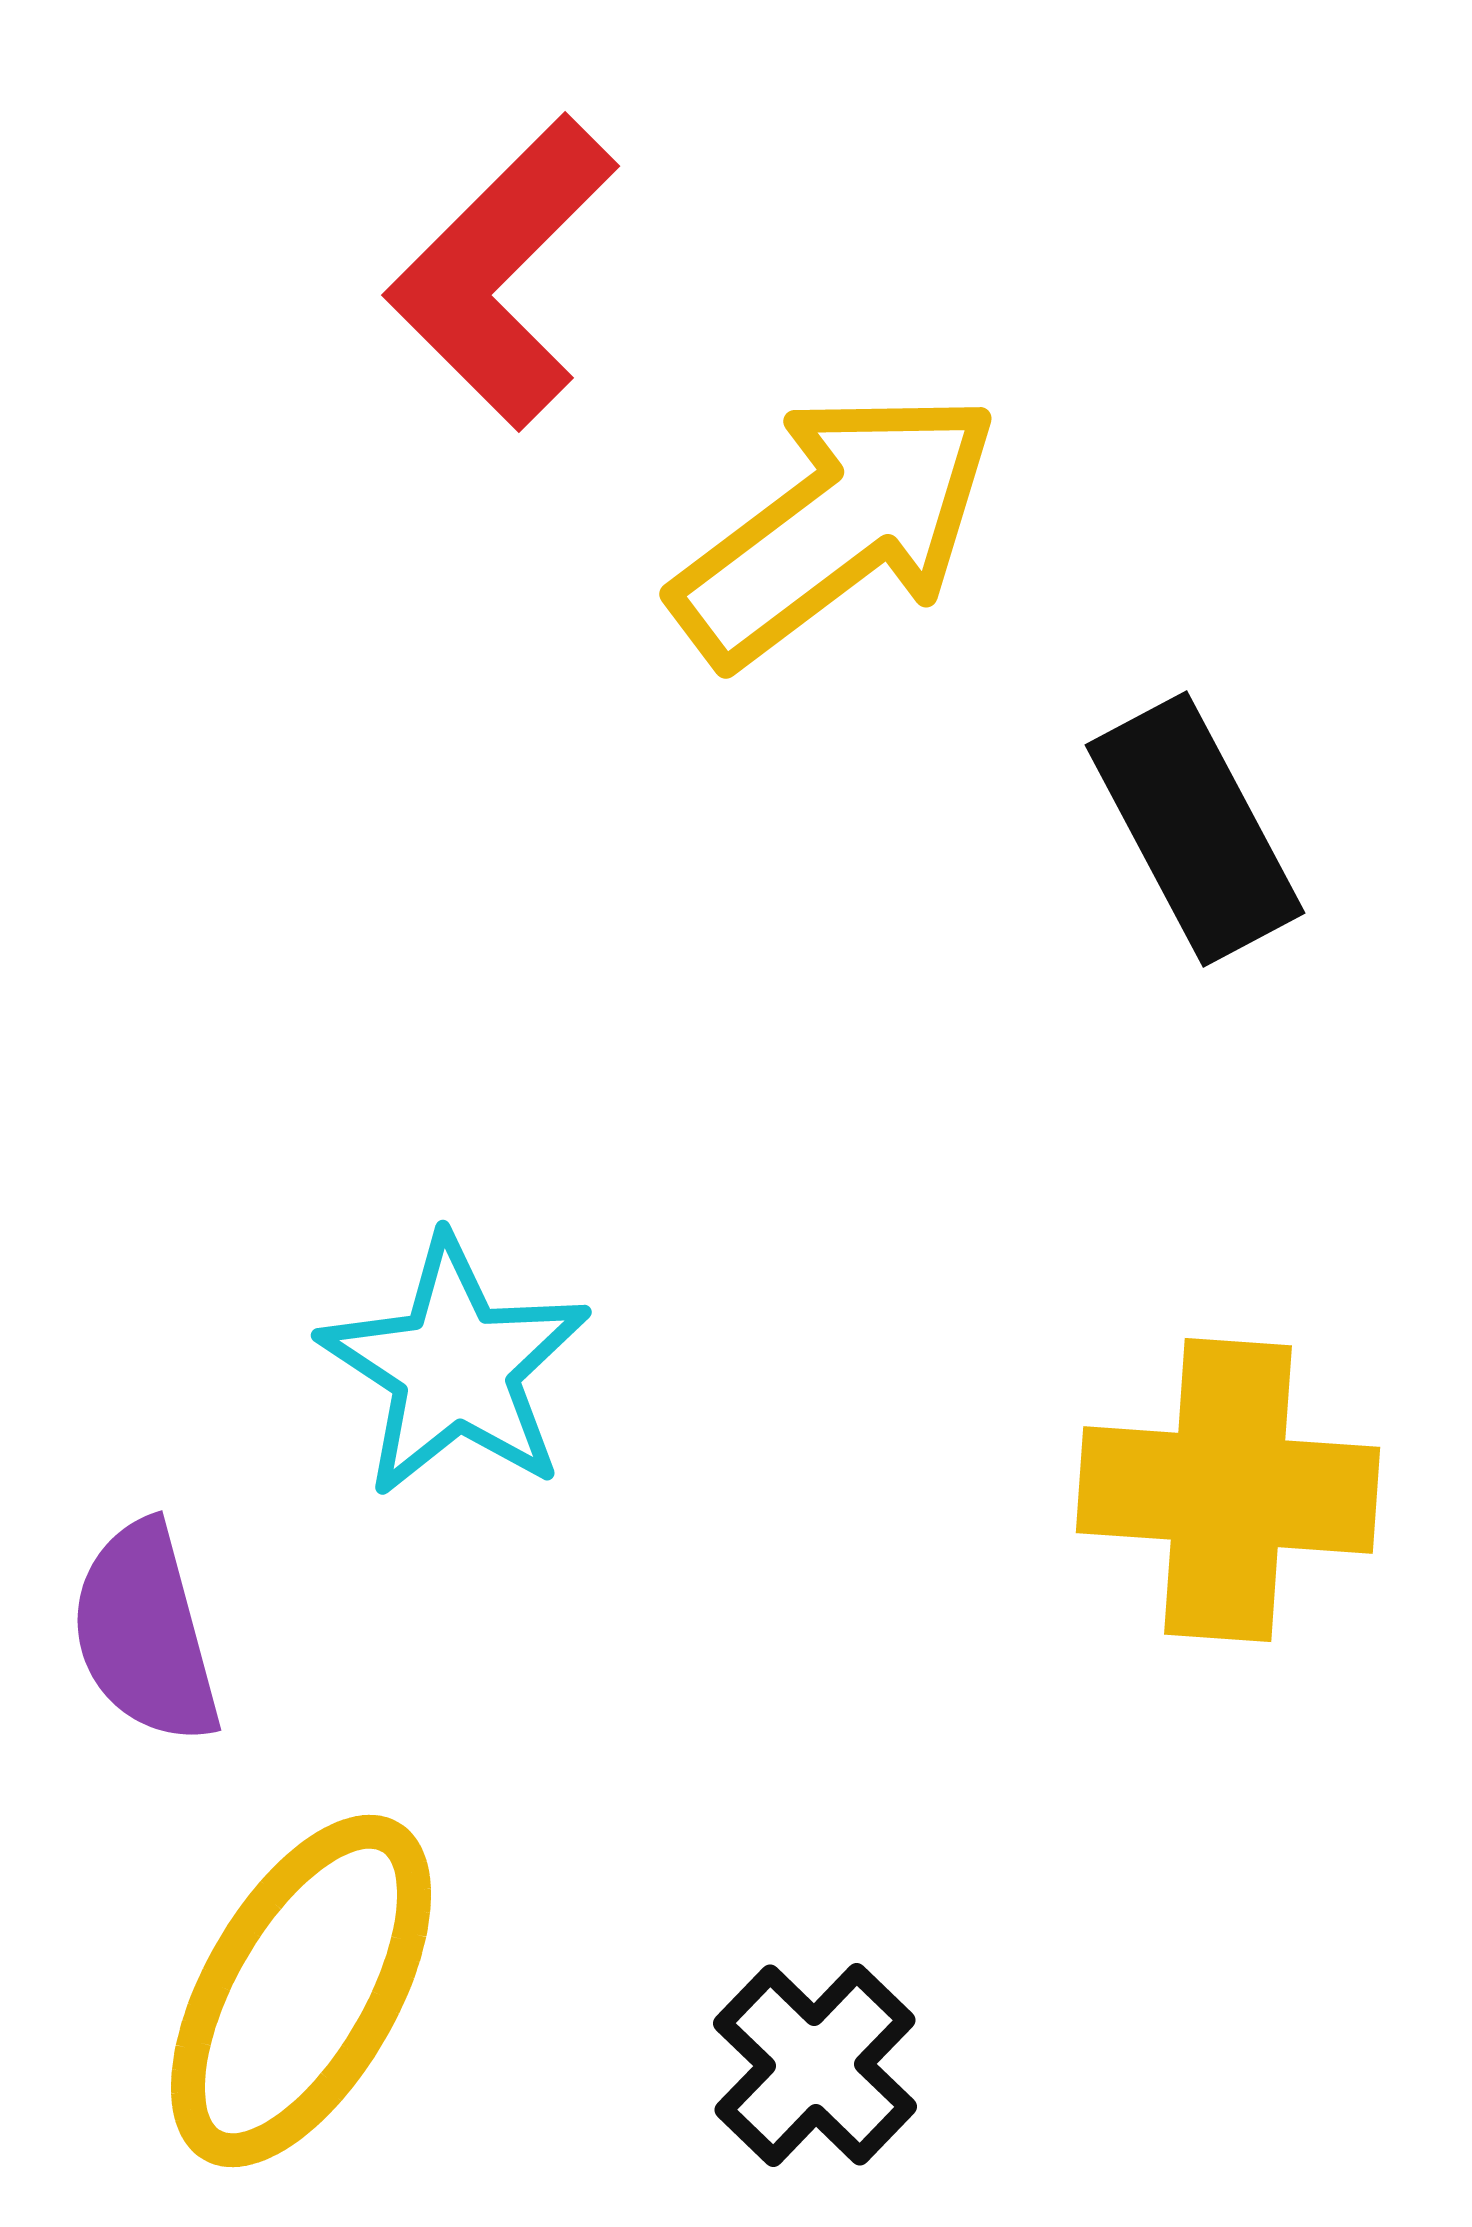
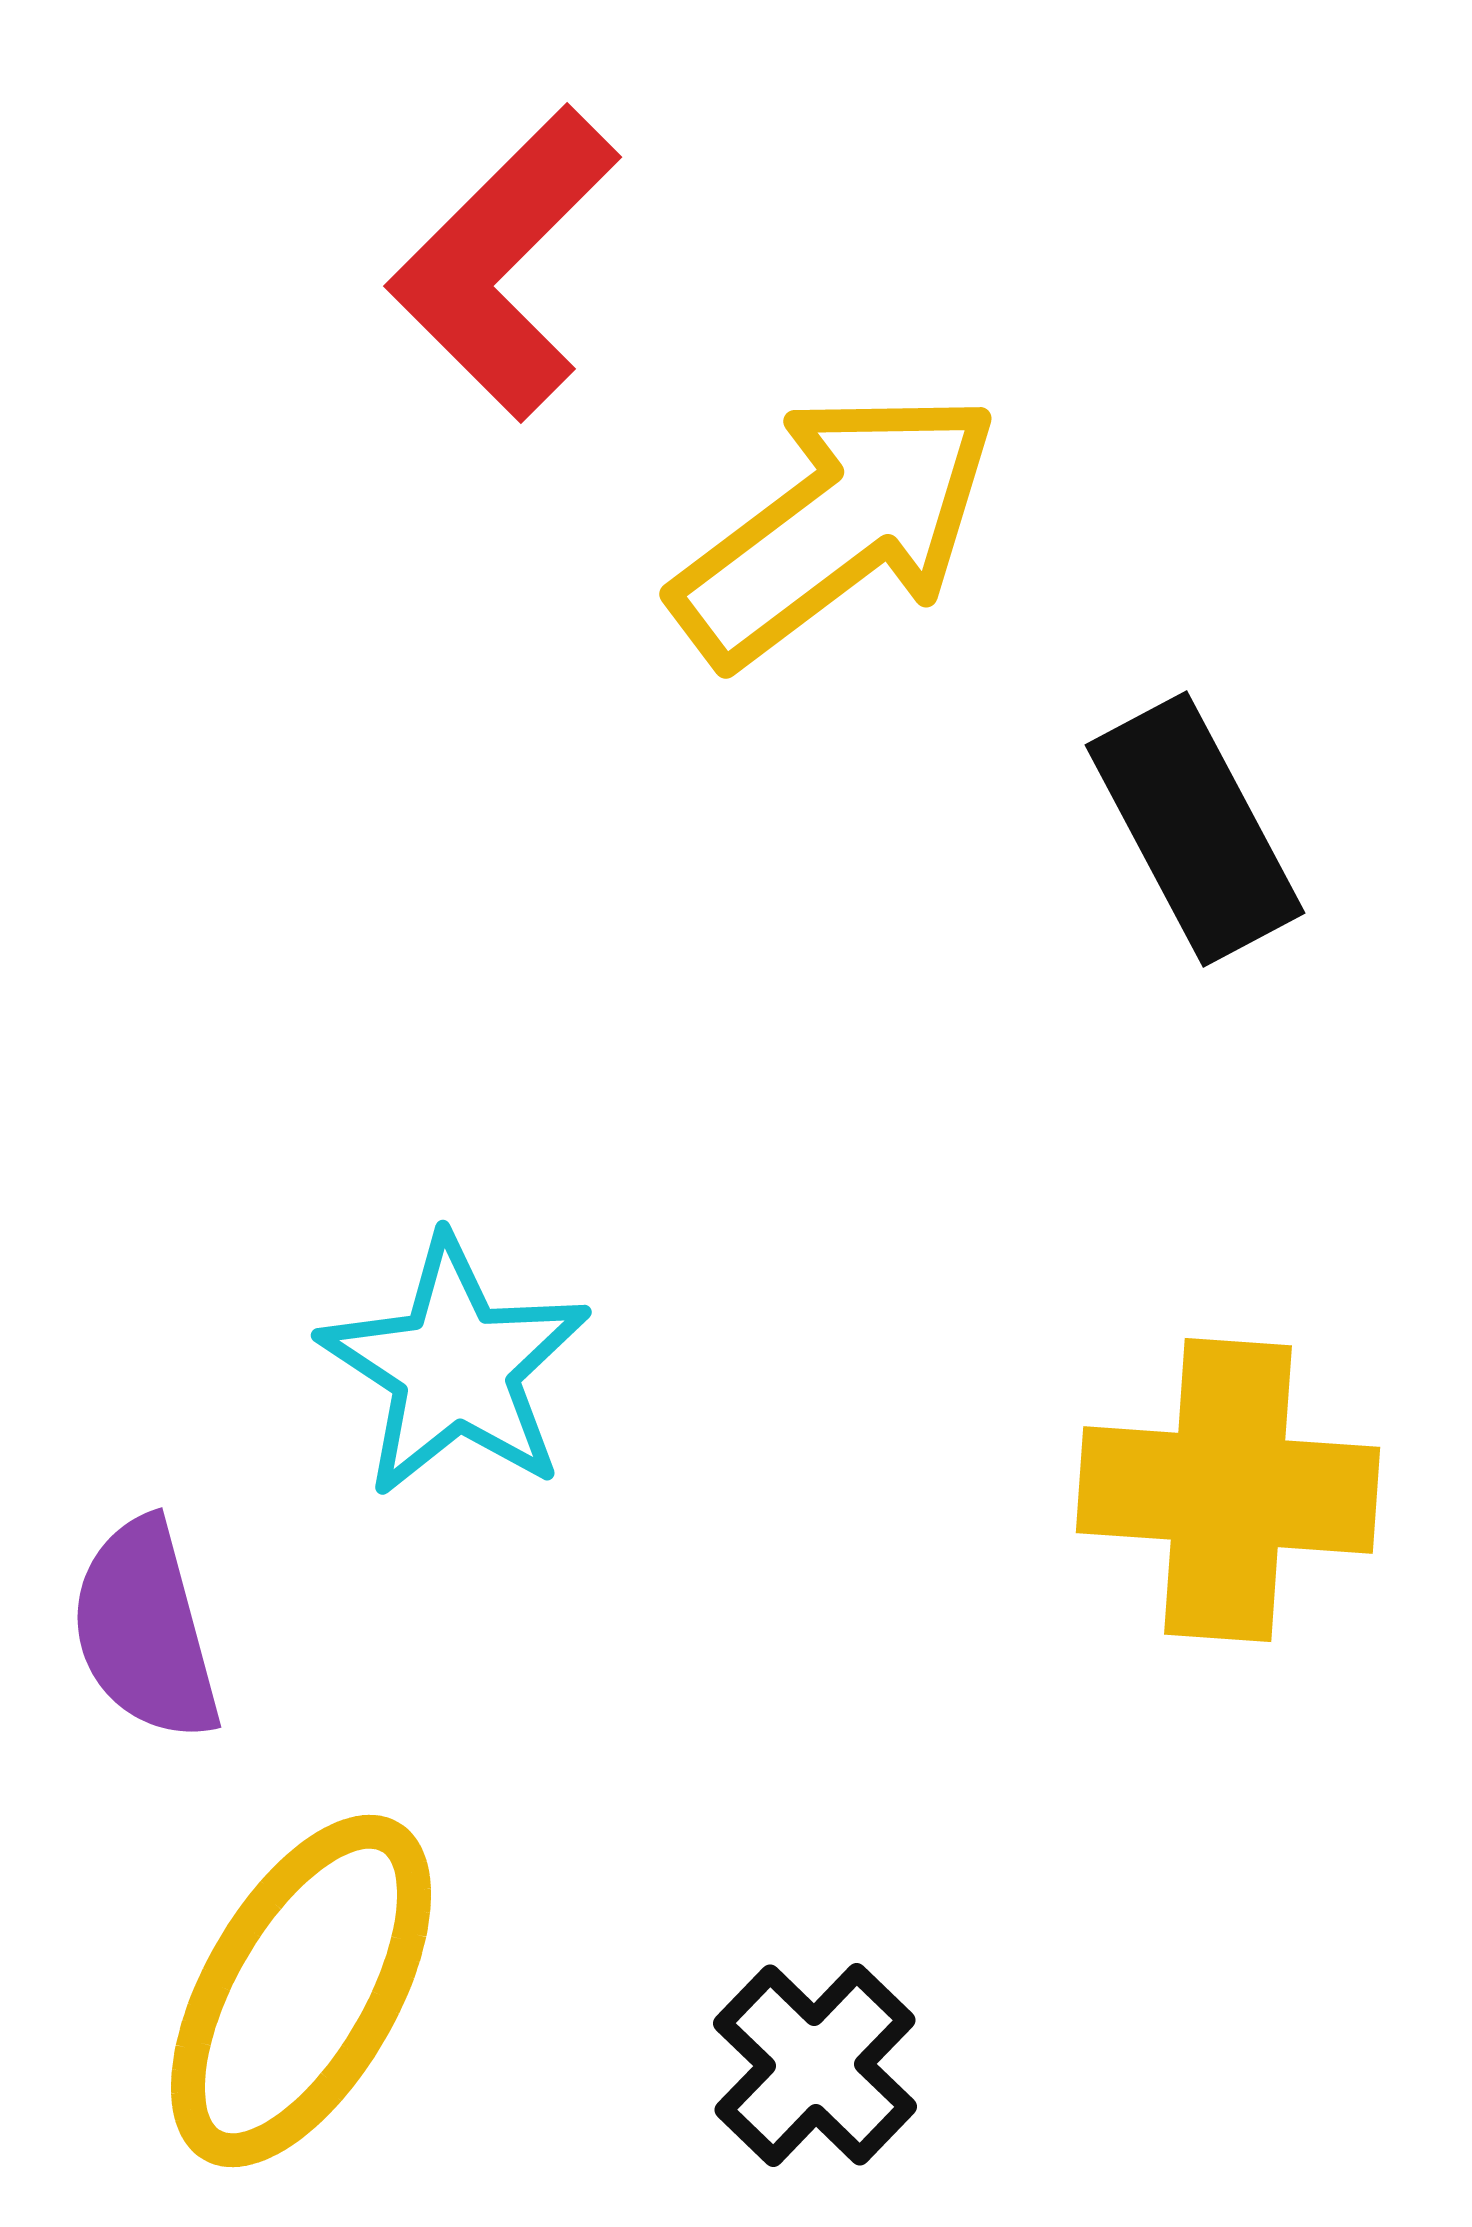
red L-shape: moved 2 px right, 9 px up
purple semicircle: moved 3 px up
